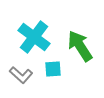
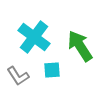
cyan square: moved 1 px left, 1 px down
gray L-shape: moved 3 px left, 1 px down; rotated 15 degrees clockwise
